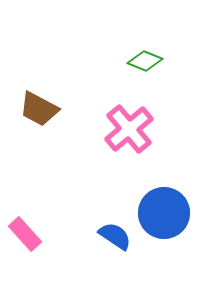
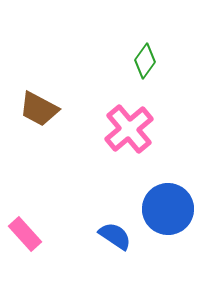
green diamond: rotated 76 degrees counterclockwise
blue circle: moved 4 px right, 4 px up
